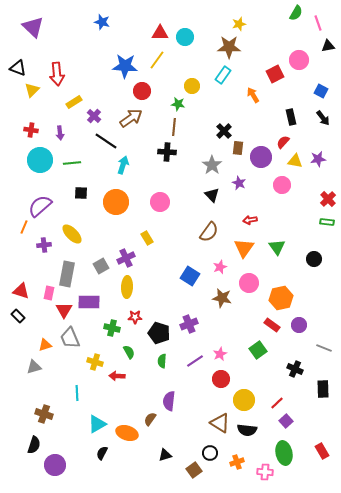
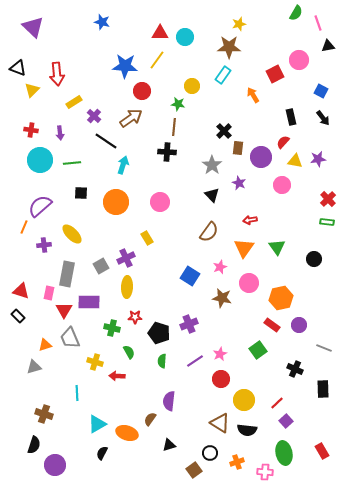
black triangle at (165, 455): moved 4 px right, 10 px up
